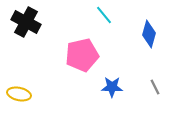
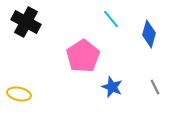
cyan line: moved 7 px right, 4 px down
pink pentagon: moved 1 px right, 1 px down; rotated 20 degrees counterclockwise
blue star: rotated 20 degrees clockwise
